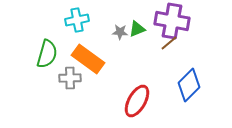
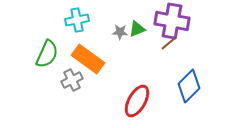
green semicircle: rotated 8 degrees clockwise
gray cross: moved 2 px right, 2 px down; rotated 25 degrees counterclockwise
blue diamond: moved 1 px down
